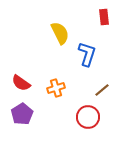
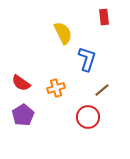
yellow semicircle: moved 3 px right
blue L-shape: moved 5 px down
purple pentagon: moved 1 px right, 1 px down
